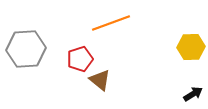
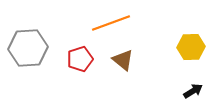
gray hexagon: moved 2 px right, 1 px up
brown triangle: moved 23 px right, 20 px up
black arrow: moved 3 px up
